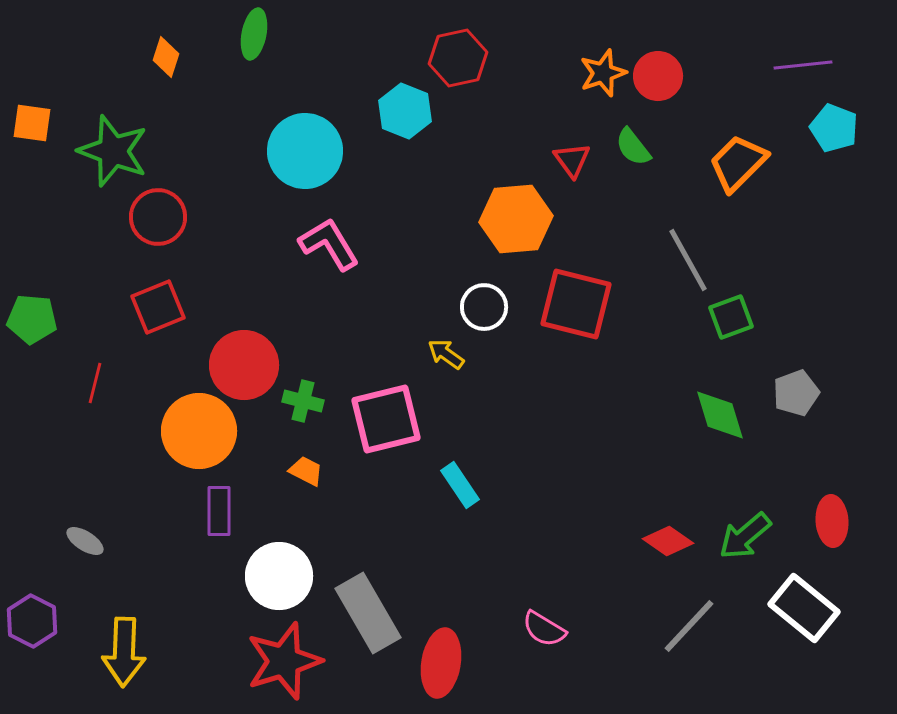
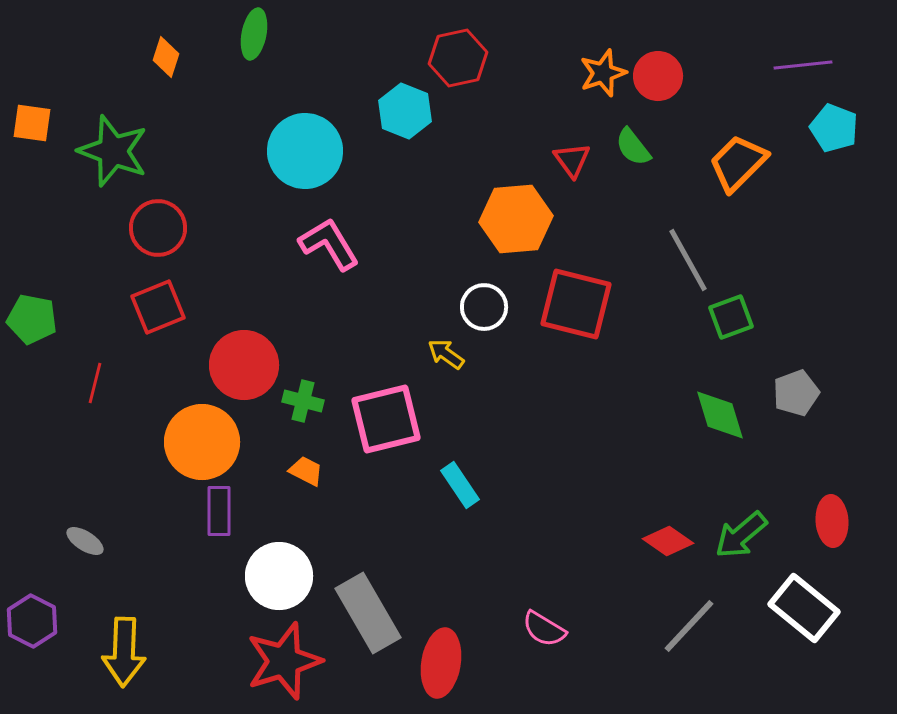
red circle at (158, 217): moved 11 px down
green pentagon at (32, 319): rotated 6 degrees clockwise
orange circle at (199, 431): moved 3 px right, 11 px down
green arrow at (745, 536): moved 4 px left, 1 px up
